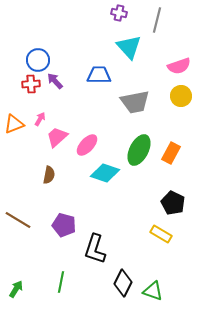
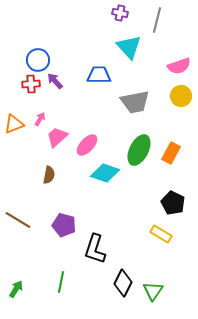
purple cross: moved 1 px right
green triangle: rotated 45 degrees clockwise
